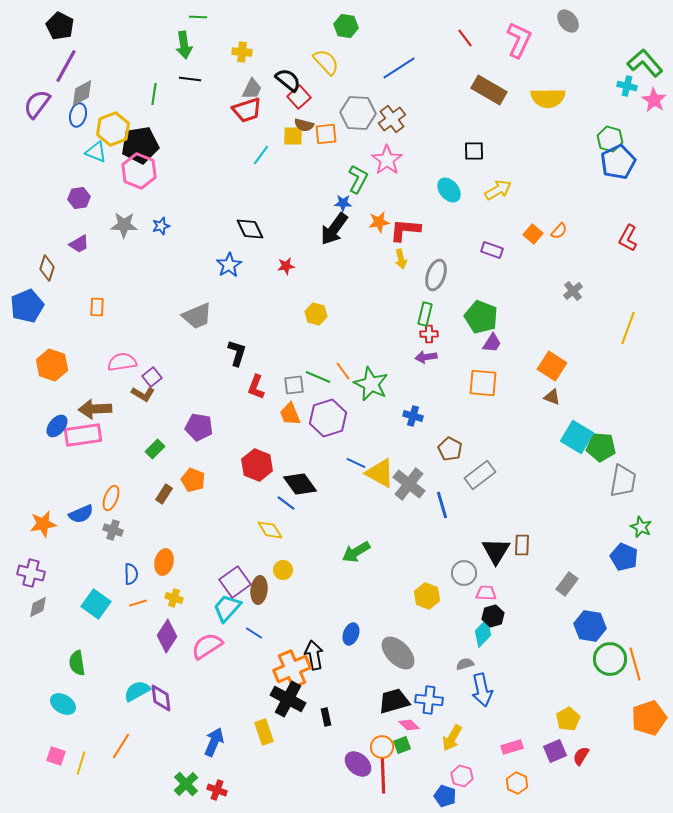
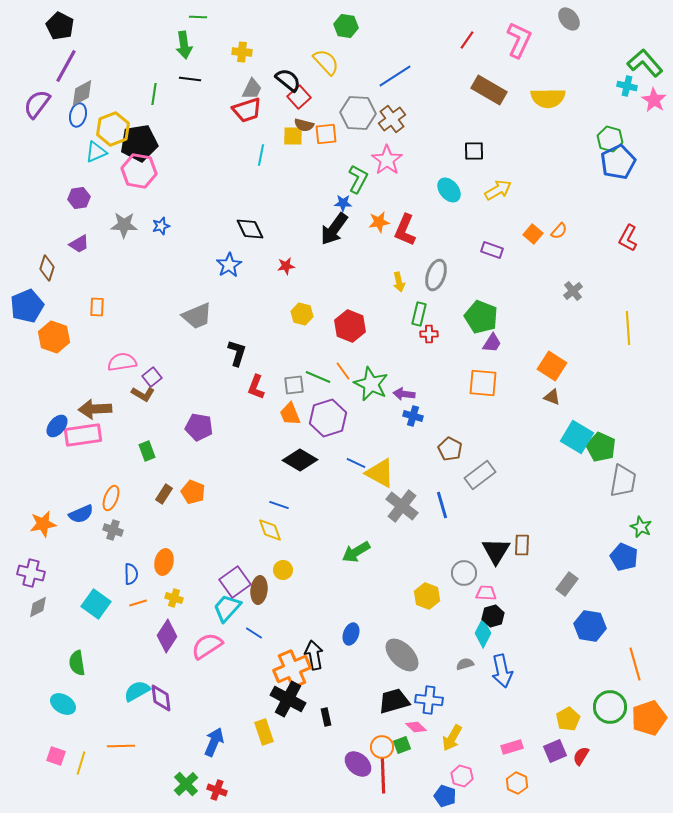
gray ellipse at (568, 21): moved 1 px right, 2 px up
red line at (465, 38): moved 2 px right, 2 px down; rotated 72 degrees clockwise
blue line at (399, 68): moved 4 px left, 8 px down
black pentagon at (140, 145): moved 1 px left, 2 px up
cyan triangle at (96, 152): rotated 45 degrees counterclockwise
cyan line at (261, 155): rotated 25 degrees counterclockwise
pink hexagon at (139, 171): rotated 12 degrees counterclockwise
red L-shape at (405, 230): rotated 72 degrees counterclockwise
yellow arrow at (401, 259): moved 2 px left, 23 px down
yellow hexagon at (316, 314): moved 14 px left
green rectangle at (425, 314): moved 6 px left
yellow line at (628, 328): rotated 24 degrees counterclockwise
purple arrow at (426, 357): moved 22 px left, 37 px down; rotated 15 degrees clockwise
orange hexagon at (52, 365): moved 2 px right, 28 px up
green pentagon at (601, 447): rotated 20 degrees clockwise
green rectangle at (155, 449): moved 8 px left, 2 px down; rotated 66 degrees counterclockwise
red hexagon at (257, 465): moved 93 px right, 139 px up
orange pentagon at (193, 480): moved 12 px down
black diamond at (300, 484): moved 24 px up; rotated 24 degrees counterclockwise
gray cross at (409, 484): moved 7 px left, 22 px down
blue line at (286, 503): moved 7 px left, 2 px down; rotated 18 degrees counterclockwise
yellow diamond at (270, 530): rotated 12 degrees clockwise
cyan diamond at (483, 633): rotated 16 degrees counterclockwise
gray ellipse at (398, 653): moved 4 px right, 2 px down
green circle at (610, 659): moved 48 px down
blue arrow at (482, 690): moved 20 px right, 19 px up
pink diamond at (409, 725): moved 7 px right, 2 px down
orange line at (121, 746): rotated 56 degrees clockwise
